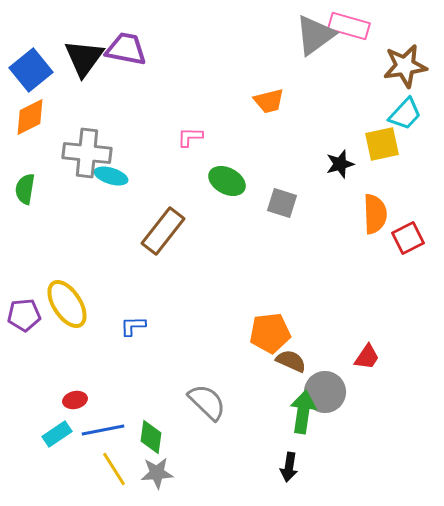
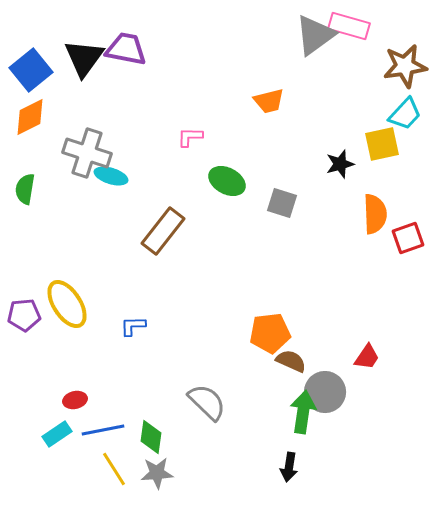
gray cross: rotated 12 degrees clockwise
red square: rotated 8 degrees clockwise
